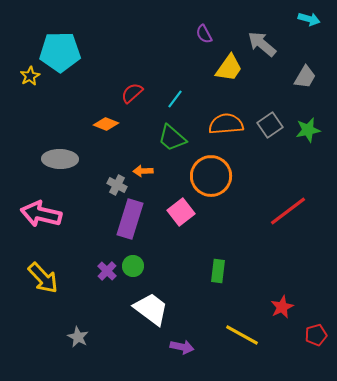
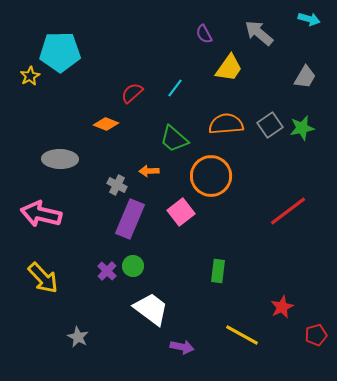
gray arrow: moved 3 px left, 11 px up
cyan line: moved 11 px up
green star: moved 6 px left, 2 px up
green trapezoid: moved 2 px right, 1 px down
orange arrow: moved 6 px right
purple rectangle: rotated 6 degrees clockwise
